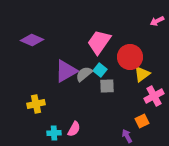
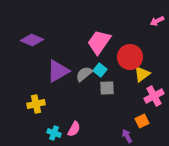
purple triangle: moved 8 px left
gray square: moved 2 px down
cyan cross: rotated 24 degrees clockwise
